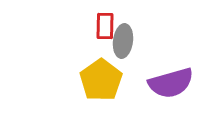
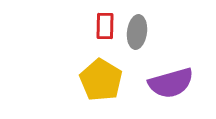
gray ellipse: moved 14 px right, 9 px up
yellow pentagon: rotated 6 degrees counterclockwise
